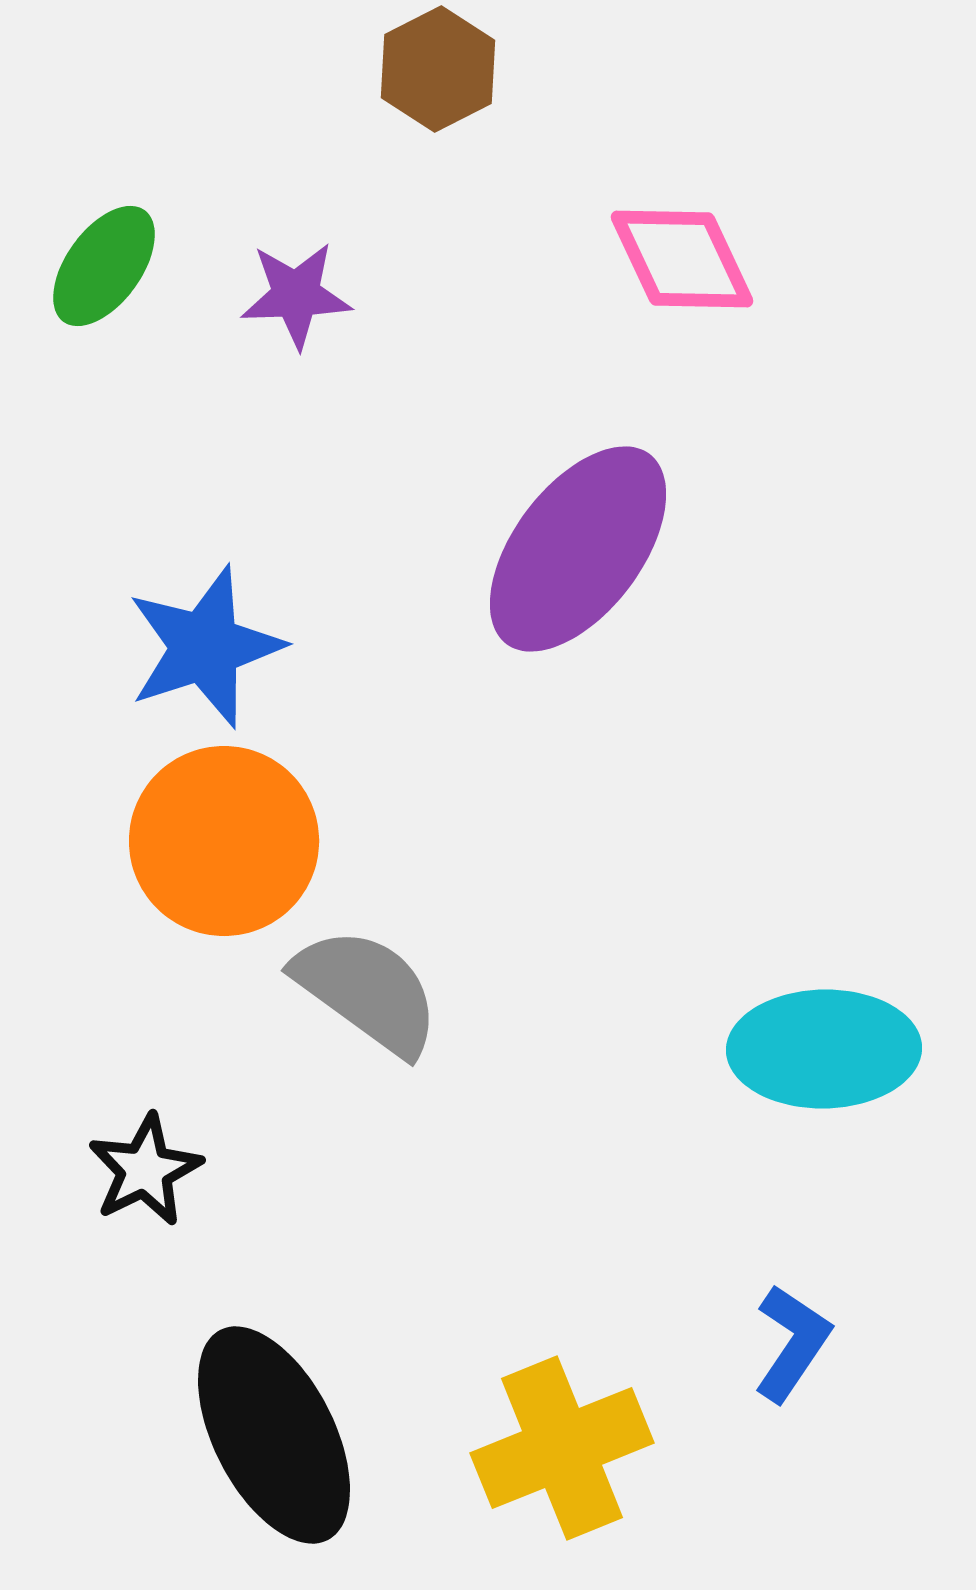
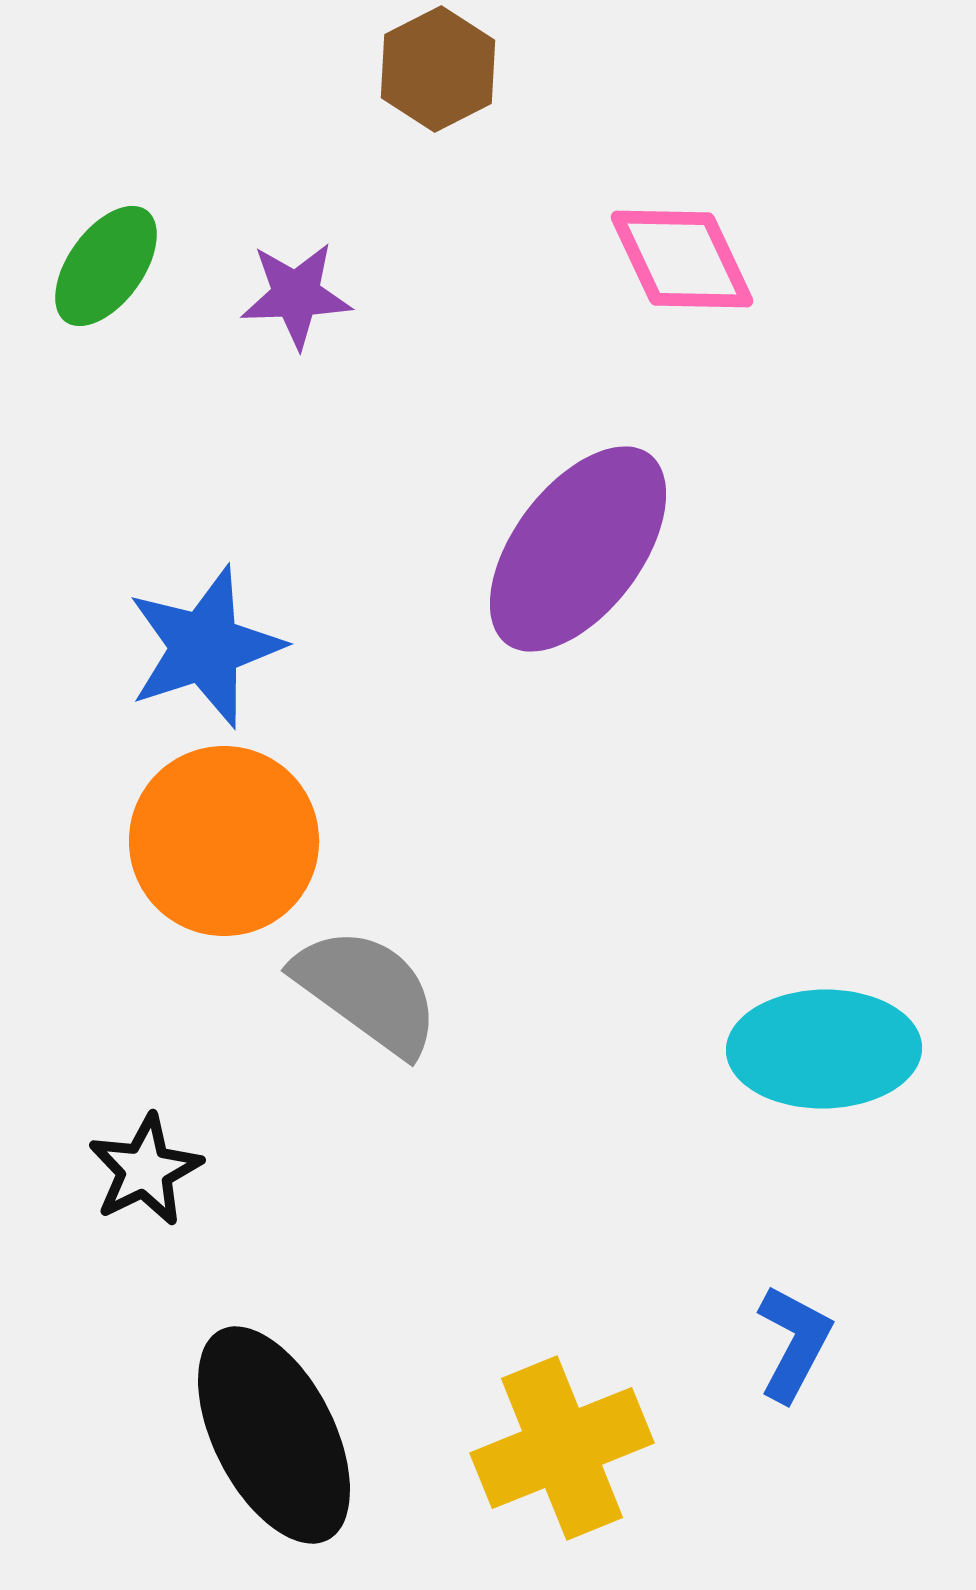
green ellipse: moved 2 px right
blue L-shape: moved 2 px right; rotated 6 degrees counterclockwise
